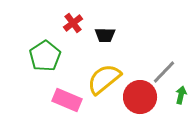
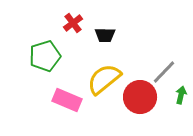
green pentagon: rotated 16 degrees clockwise
